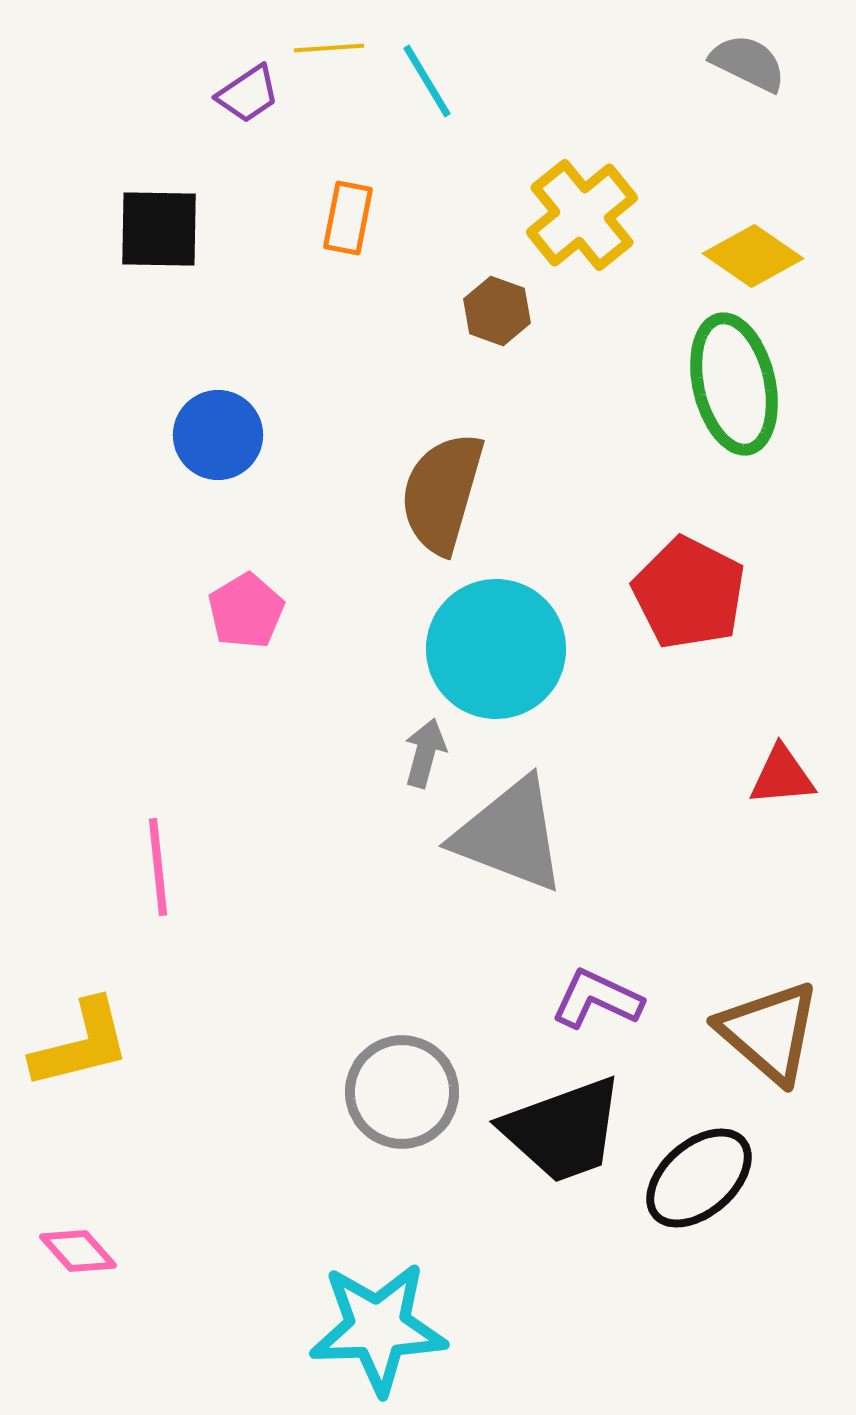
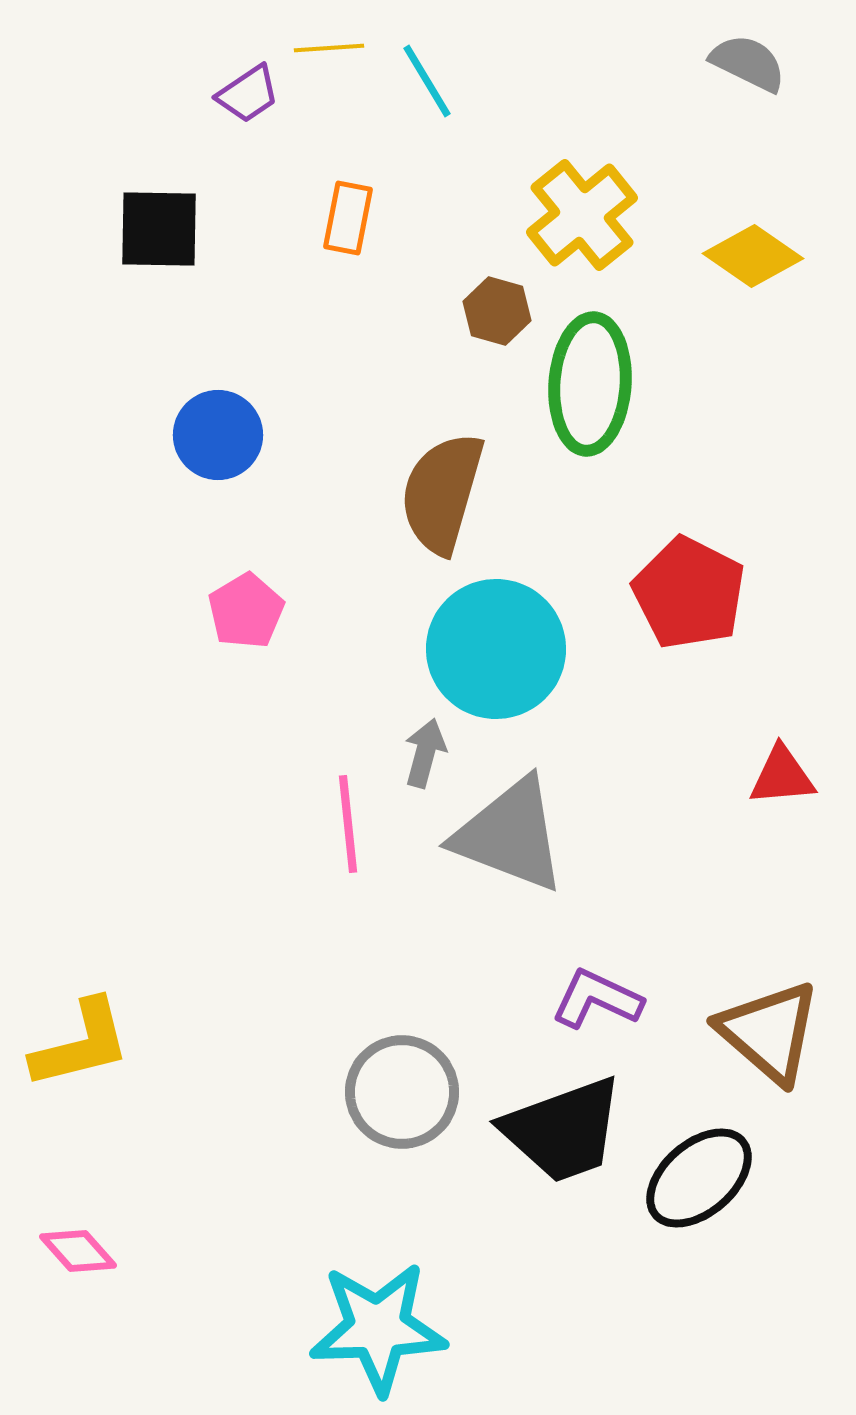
brown hexagon: rotated 4 degrees counterclockwise
green ellipse: moved 144 px left; rotated 17 degrees clockwise
pink line: moved 190 px right, 43 px up
